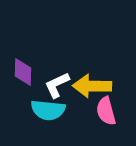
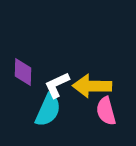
cyan semicircle: rotated 72 degrees counterclockwise
